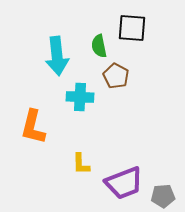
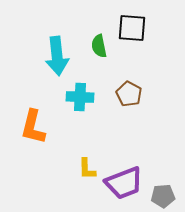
brown pentagon: moved 13 px right, 18 px down
yellow L-shape: moved 6 px right, 5 px down
